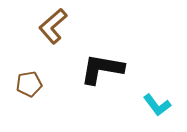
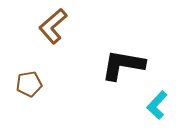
black L-shape: moved 21 px right, 4 px up
cyan L-shape: rotated 80 degrees clockwise
